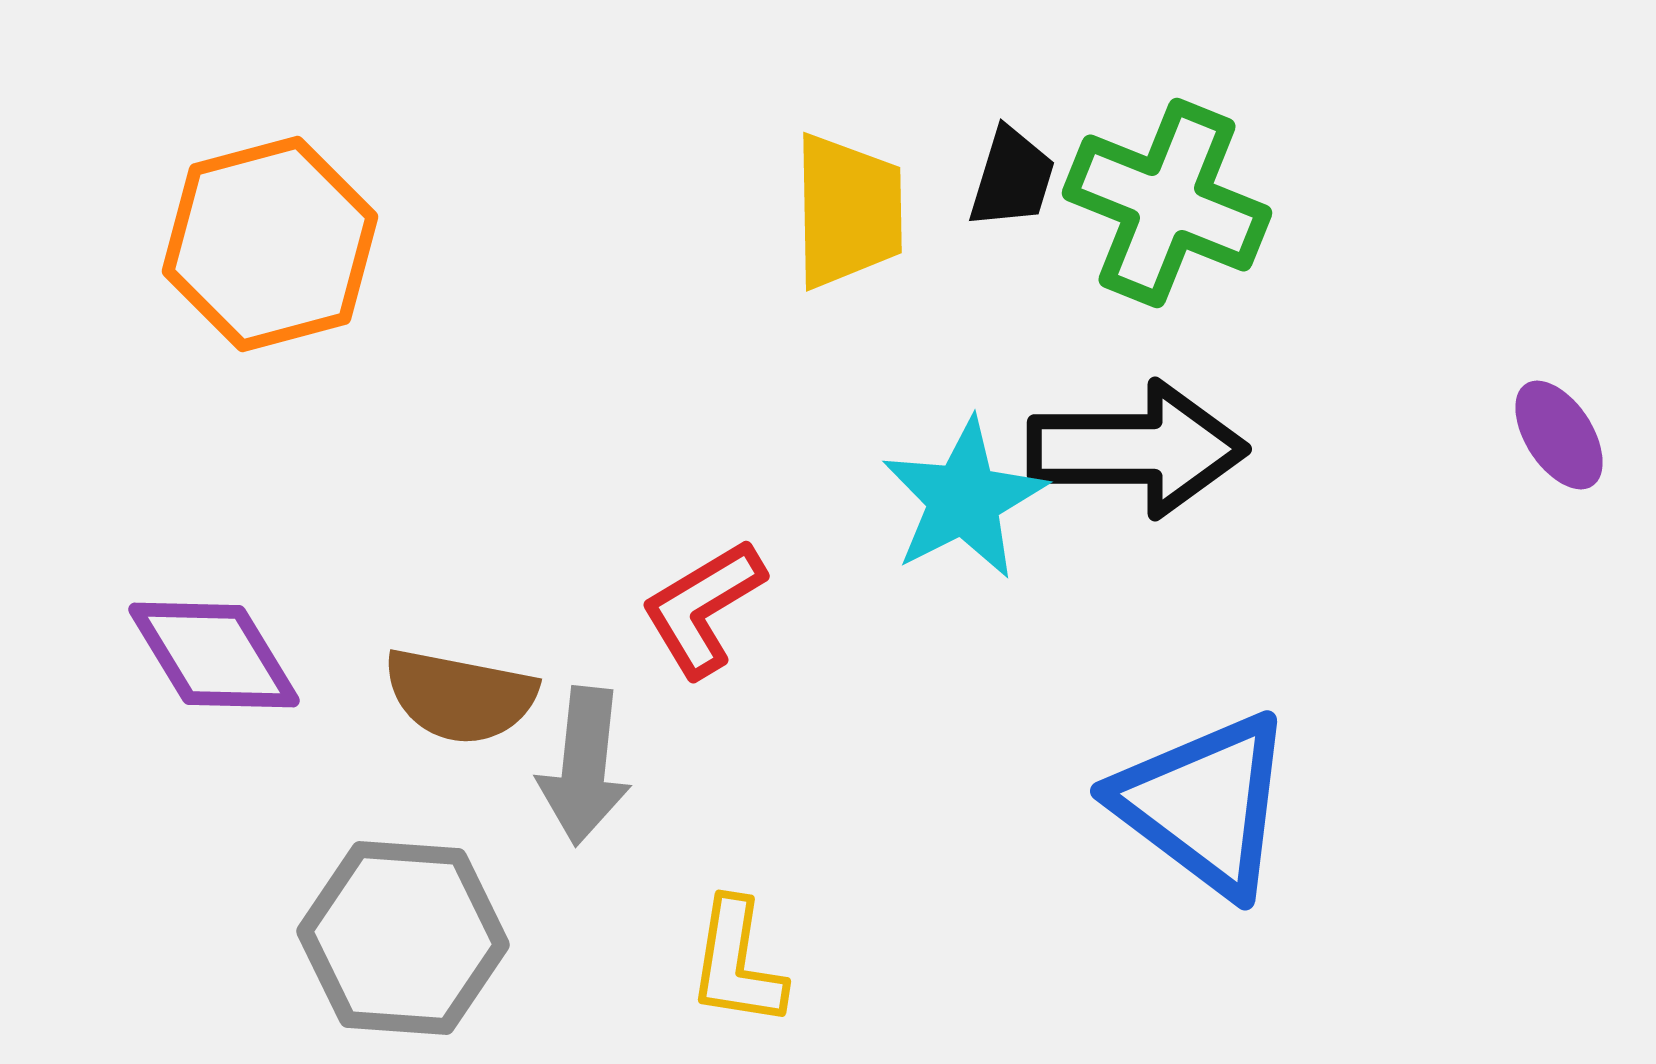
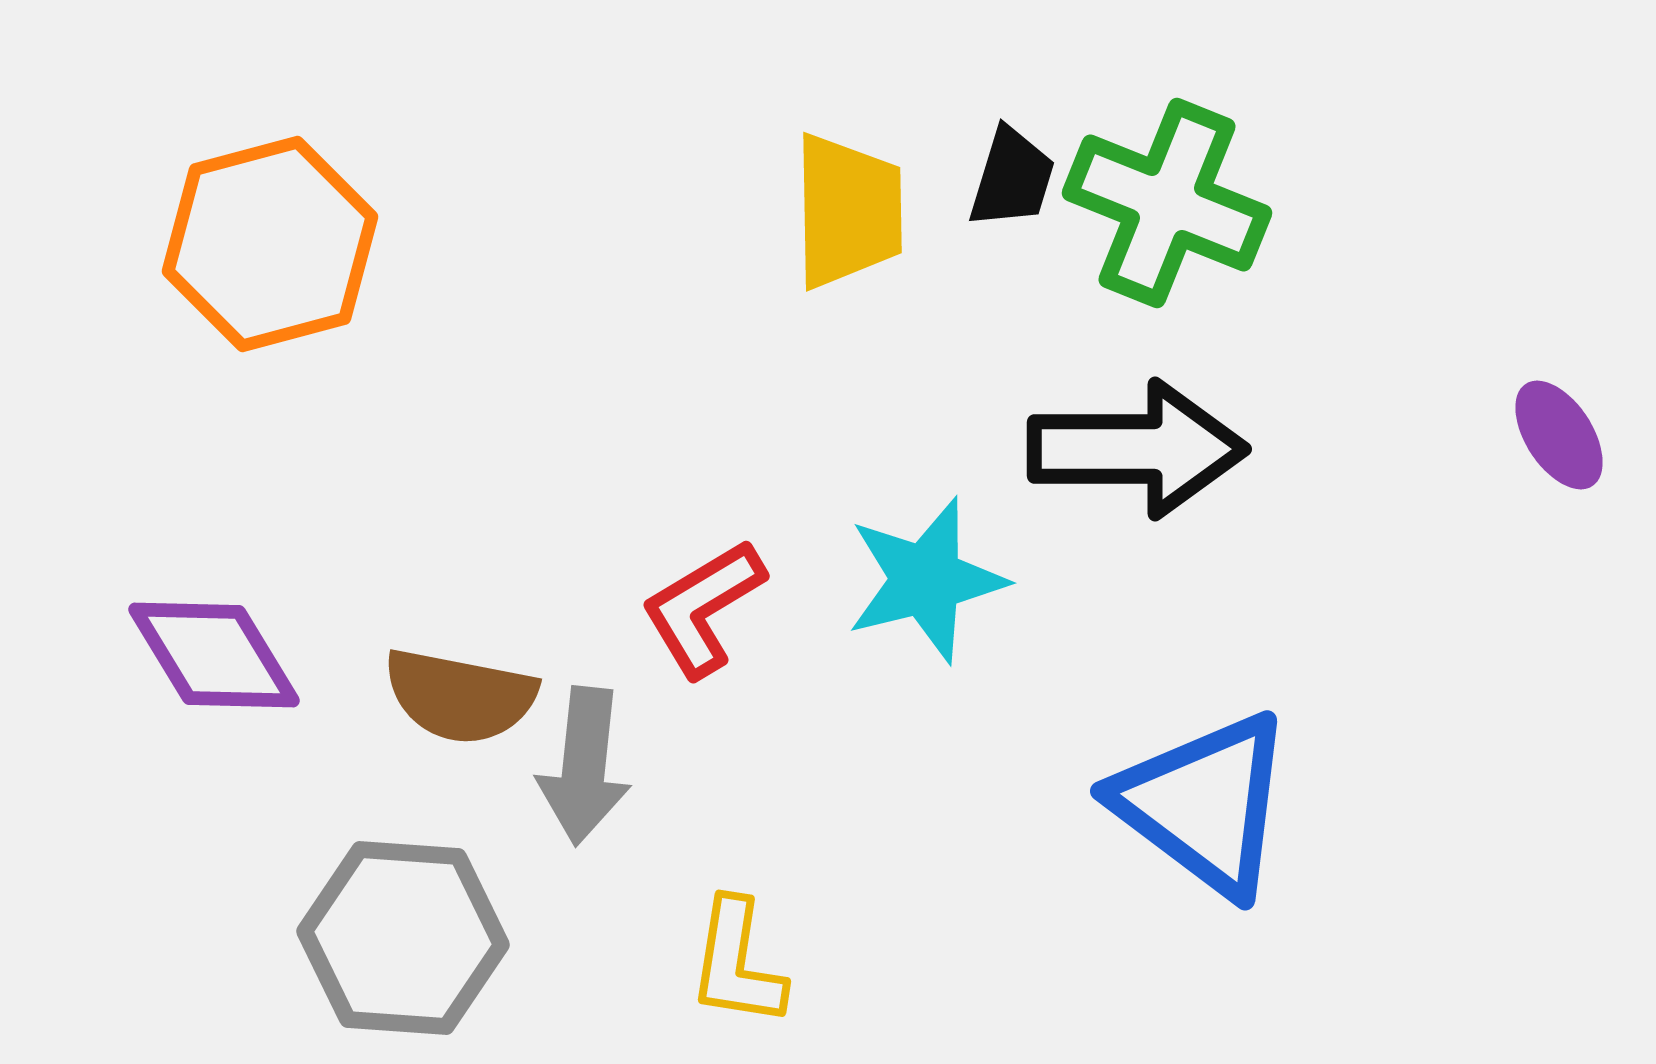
cyan star: moved 38 px left, 81 px down; rotated 13 degrees clockwise
